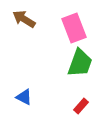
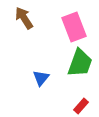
brown arrow: moved 1 px up; rotated 25 degrees clockwise
pink rectangle: moved 1 px up
blue triangle: moved 17 px right, 19 px up; rotated 42 degrees clockwise
